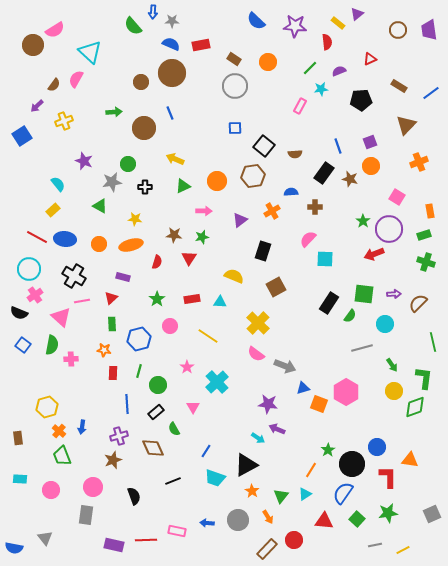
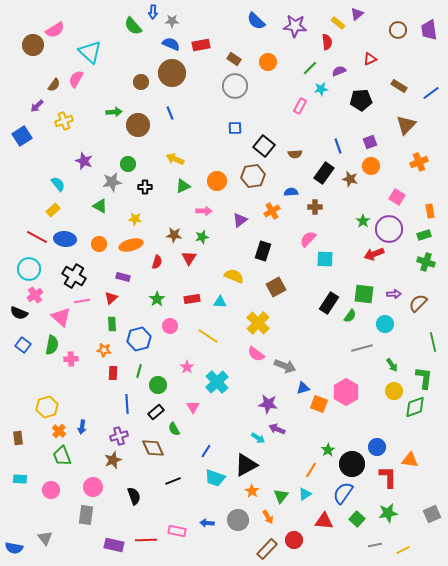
brown circle at (144, 128): moved 6 px left, 3 px up
